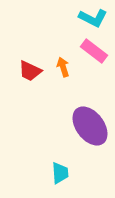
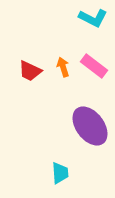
pink rectangle: moved 15 px down
